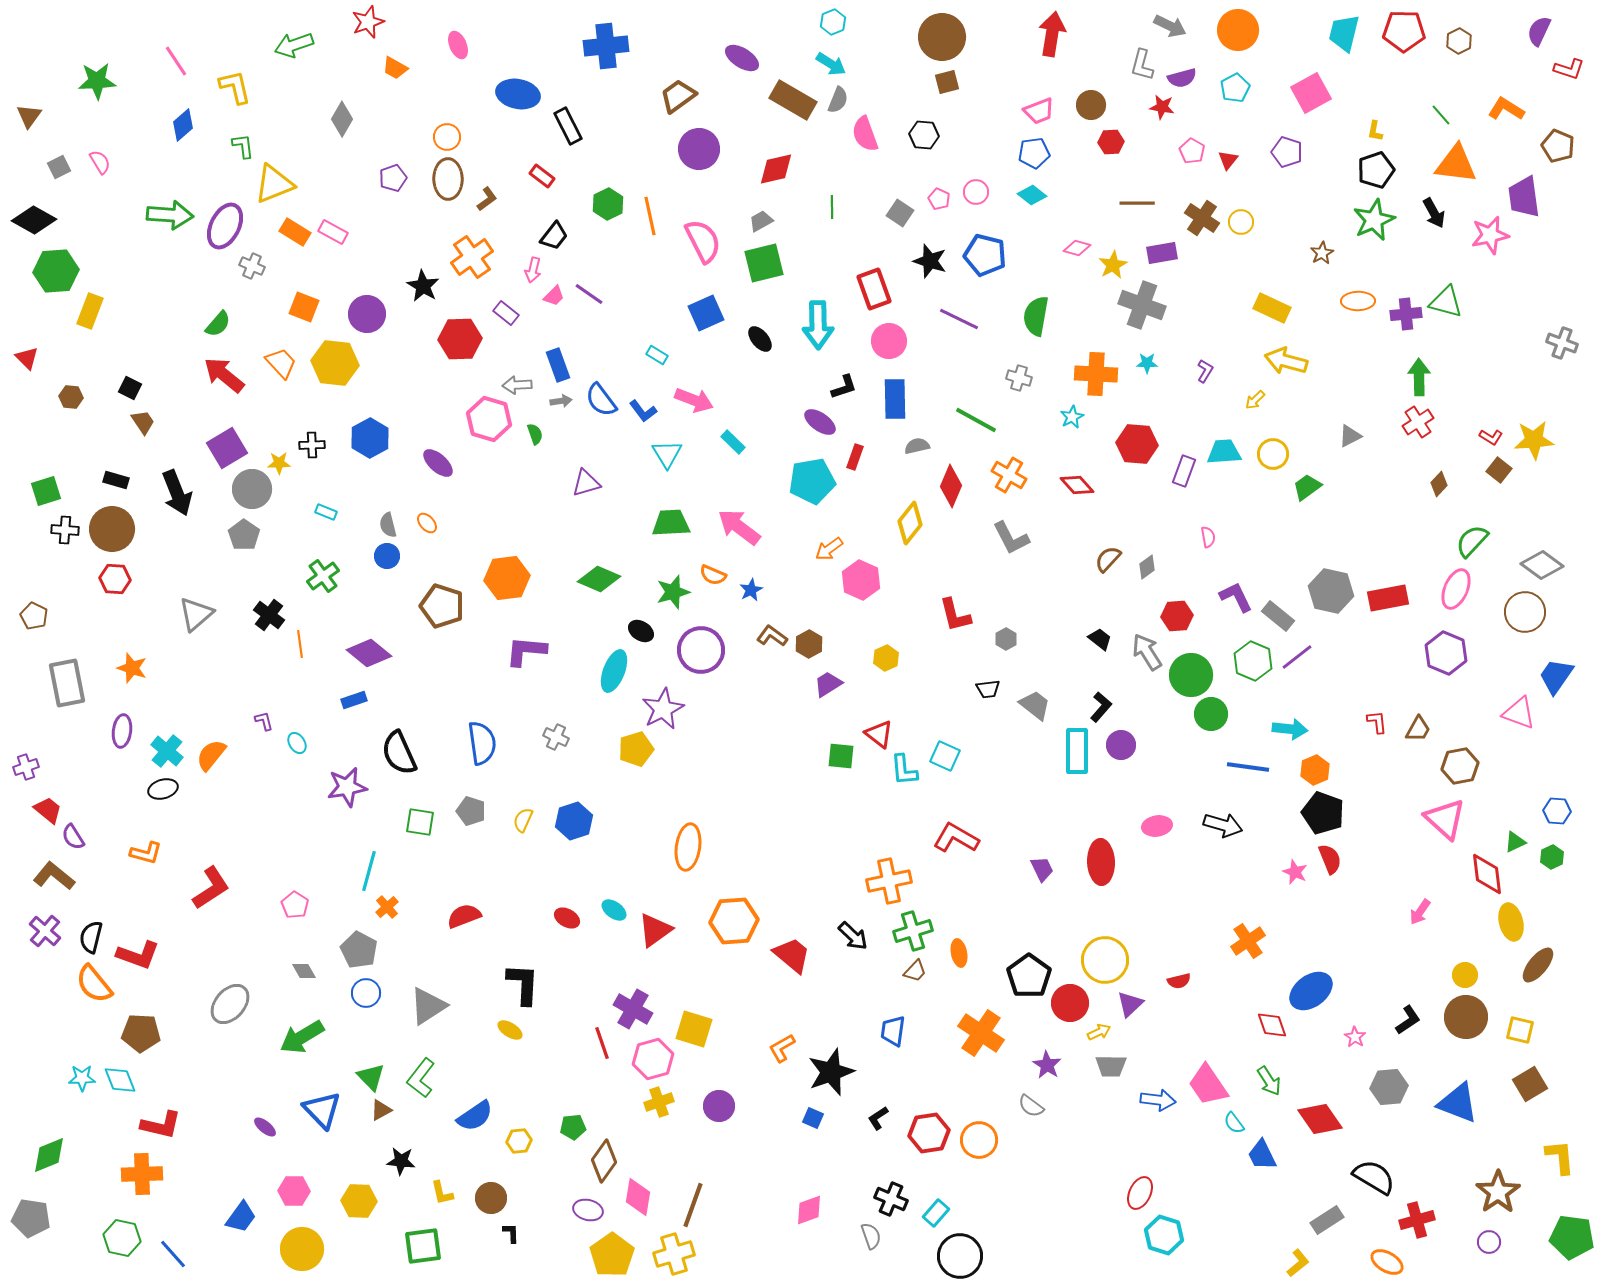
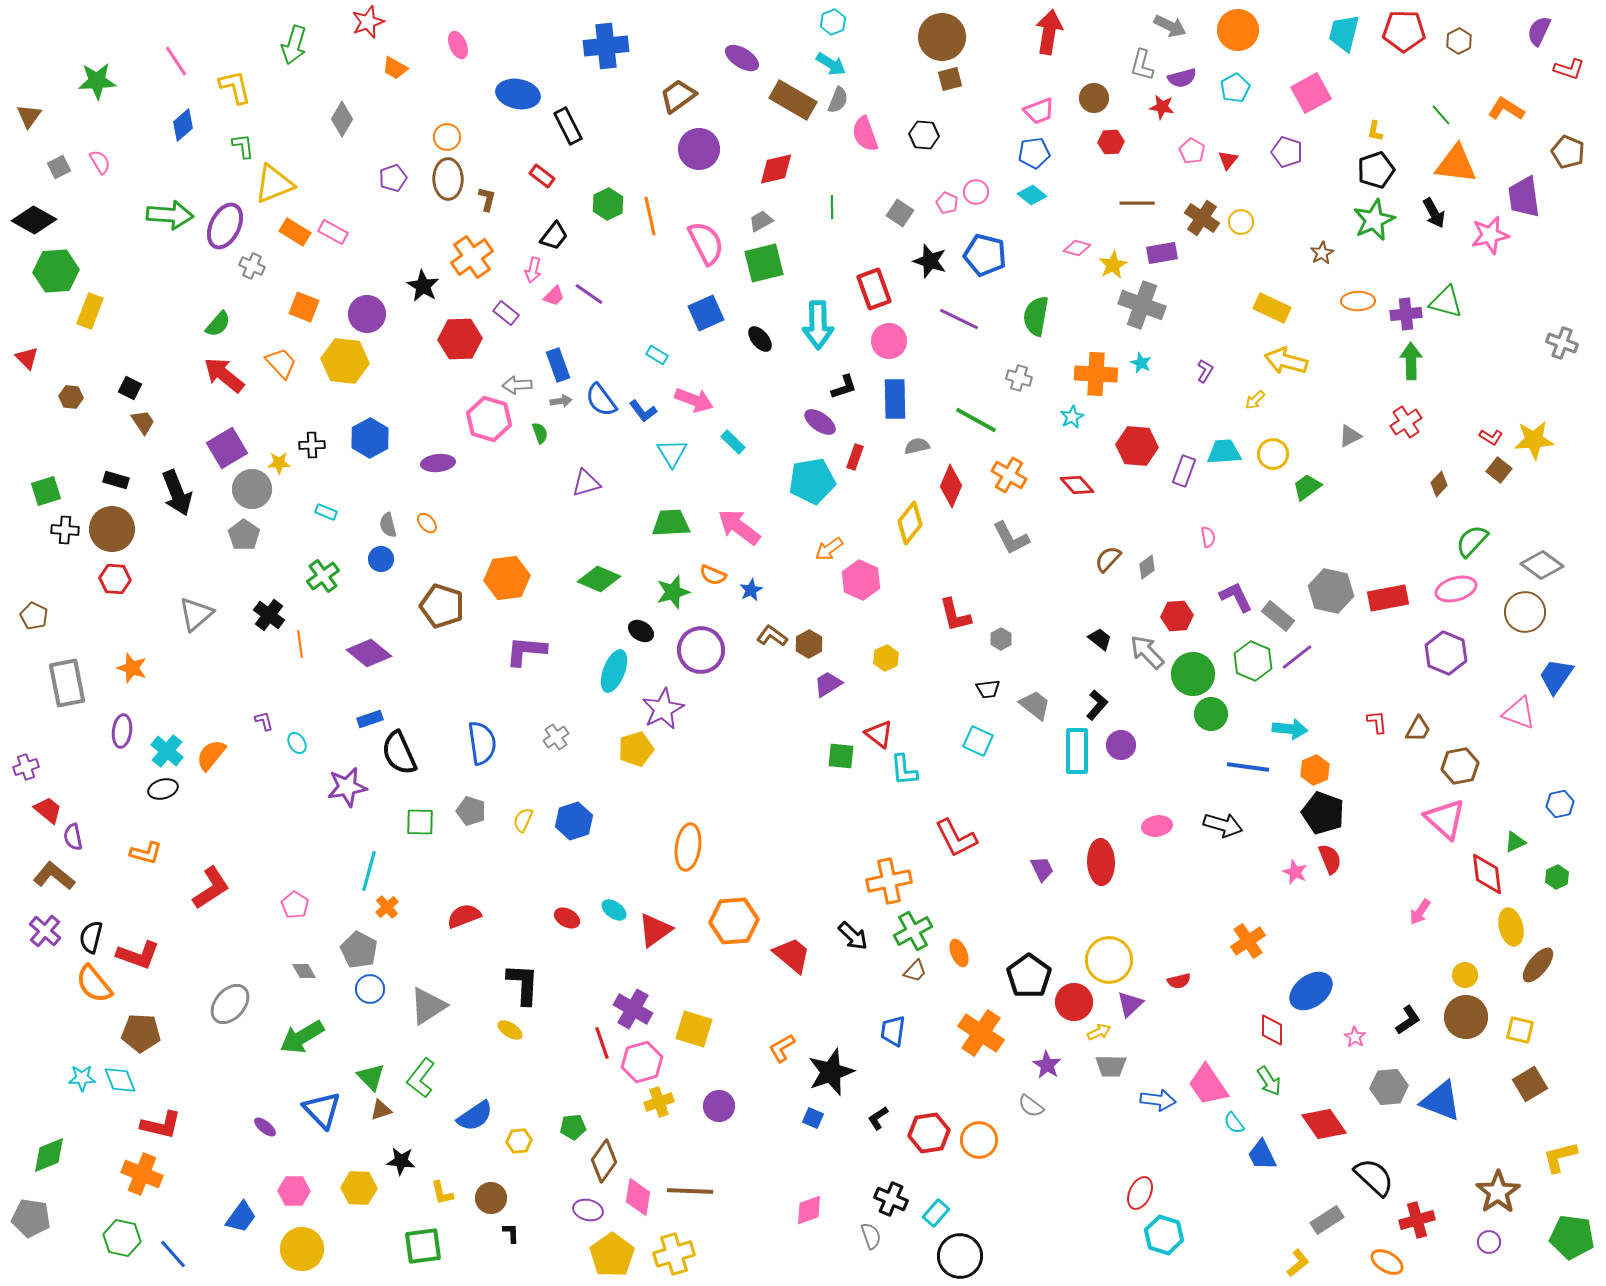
red arrow at (1052, 34): moved 3 px left, 2 px up
green arrow at (294, 45): rotated 54 degrees counterclockwise
brown square at (947, 82): moved 3 px right, 3 px up
brown circle at (1091, 105): moved 3 px right, 7 px up
brown pentagon at (1558, 146): moved 10 px right, 6 px down
brown L-shape at (487, 199): rotated 40 degrees counterclockwise
pink pentagon at (939, 199): moved 8 px right, 4 px down
pink semicircle at (703, 241): moved 3 px right, 2 px down
yellow hexagon at (335, 363): moved 10 px right, 2 px up
cyan star at (1147, 363): moved 6 px left; rotated 25 degrees clockwise
green arrow at (1419, 377): moved 8 px left, 16 px up
red cross at (1418, 422): moved 12 px left
green semicircle at (535, 434): moved 5 px right, 1 px up
red hexagon at (1137, 444): moved 2 px down
cyan triangle at (667, 454): moved 5 px right, 1 px up
purple ellipse at (438, 463): rotated 48 degrees counterclockwise
blue circle at (387, 556): moved 6 px left, 3 px down
pink ellipse at (1456, 589): rotated 51 degrees clockwise
gray hexagon at (1006, 639): moved 5 px left
gray arrow at (1147, 652): rotated 12 degrees counterclockwise
green circle at (1191, 675): moved 2 px right, 1 px up
blue rectangle at (354, 700): moved 16 px right, 19 px down
black L-shape at (1101, 707): moved 4 px left, 2 px up
gray cross at (556, 737): rotated 30 degrees clockwise
cyan square at (945, 756): moved 33 px right, 15 px up
blue hexagon at (1557, 811): moved 3 px right, 7 px up; rotated 16 degrees counterclockwise
green square at (420, 822): rotated 8 degrees counterclockwise
purple semicircle at (73, 837): rotated 20 degrees clockwise
red L-shape at (956, 838): rotated 147 degrees counterclockwise
green hexagon at (1552, 857): moved 5 px right, 20 px down
yellow ellipse at (1511, 922): moved 5 px down
green cross at (913, 931): rotated 12 degrees counterclockwise
orange ellipse at (959, 953): rotated 12 degrees counterclockwise
yellow circle at (1105, 960): moved 4 px right
blue circle at (366, 993): moved 4 px right, 4 px up
red circle at (1070, 1003): moved 4 px right, 1 px up
red diamond at (1272, 1025): moved 5 px down; rotated 20 degrees clockwise
pink hexagon at (653, 1059): moved 11 px left, 3 px down
blue triangle at (1458, 1103): moved 17 px left, 2 px up
brown triangle at (381, 1110): rotated 10 degrees clockwise
red diamond at (1320, 1119): moved 4 px right, 5 px down
yellow L-shape at (1560, 1157): rotated 99 degrees counterclockwise
orange cross at (142, 1174): rotated 24 degrees clockwise
black semicircle at (1374, 1177): rotated 12 degrees clockwise
yellow hexagon at (359, 1201): moved 13 px up
brown line at (693, 1205): moved 3 px left, 14 px up; rotated 72 degrees clockwise
